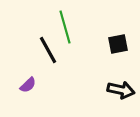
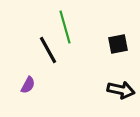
purple semicircle: rotated 18 degrees counterclockwise
